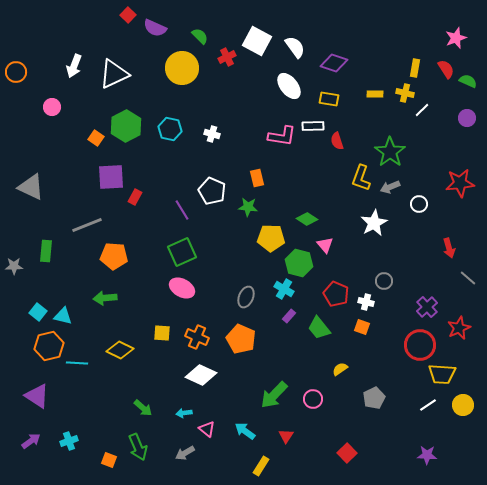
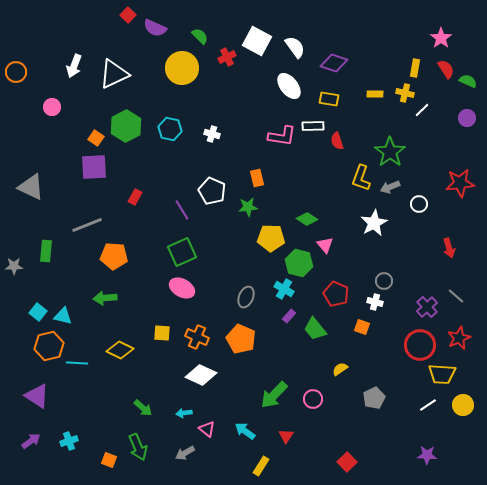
pink star at (456, 38): moved 15 px left; rotated 15 degrees counterclockwise
purple square at (111, 177): moved 17 px left, 10 px up
green star at (248, 207): rotated 12 degrees counterclockwise
gray line at (468, 278): moved 12 px left, 18 px down
white cross at (366, 302): moved 9 px right
green trapezoid at (319, 328): moved 4 px left, 1 px down
red star at (459, 328): moved 10 px down
red square at (347, 453): moved 9 px down
